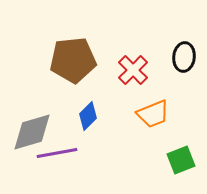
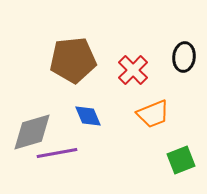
blue diamond: rotated 68 degrees counterclockwise
